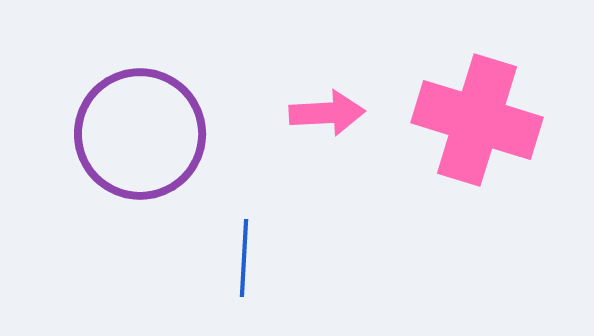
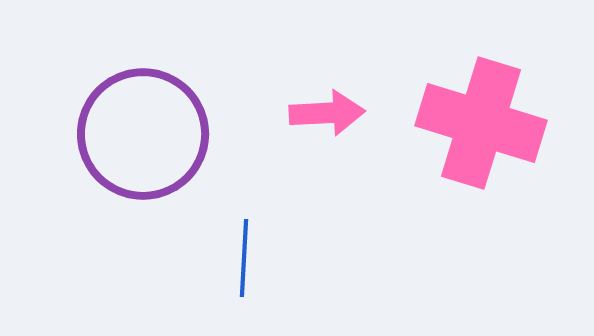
pink cross: moved 4 px right, 3 px down
purple circle: moved 3 px right
